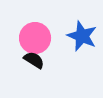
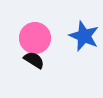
blue star: moved 2 px right
